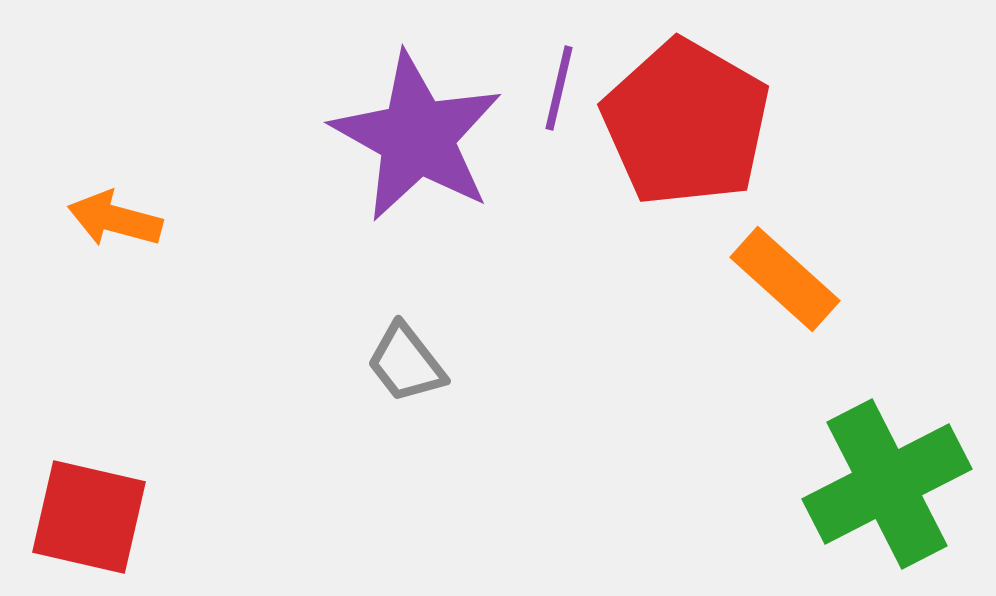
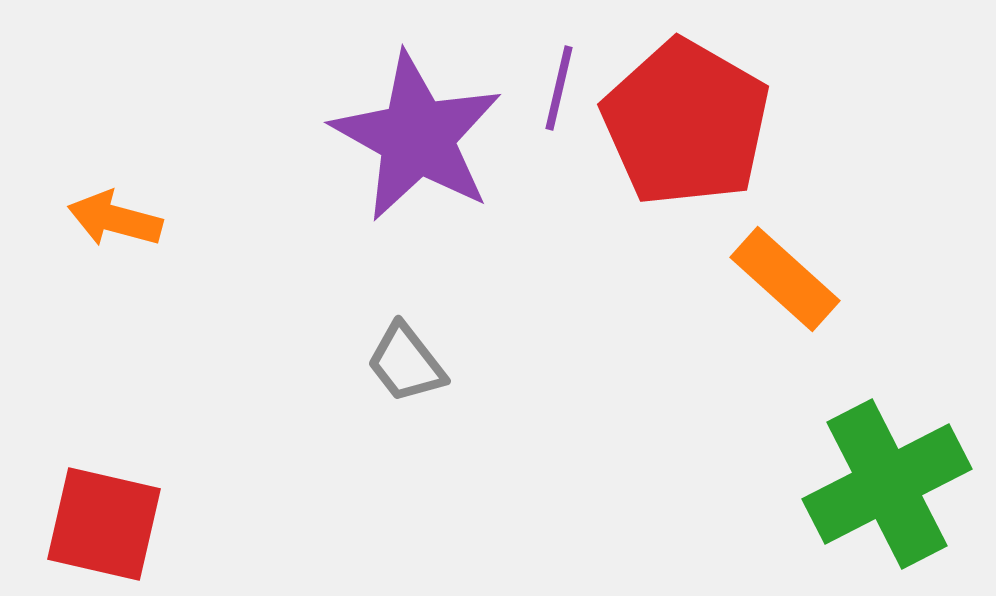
red square: moved 15 px right, 7 px down
